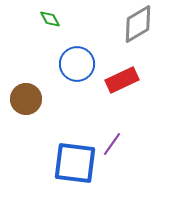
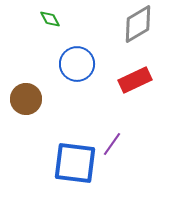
red rectangle: moved 13 px right
